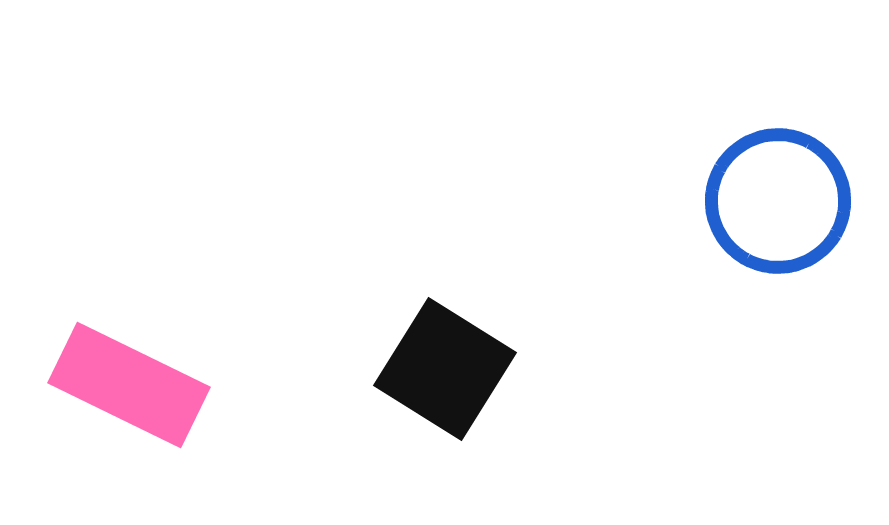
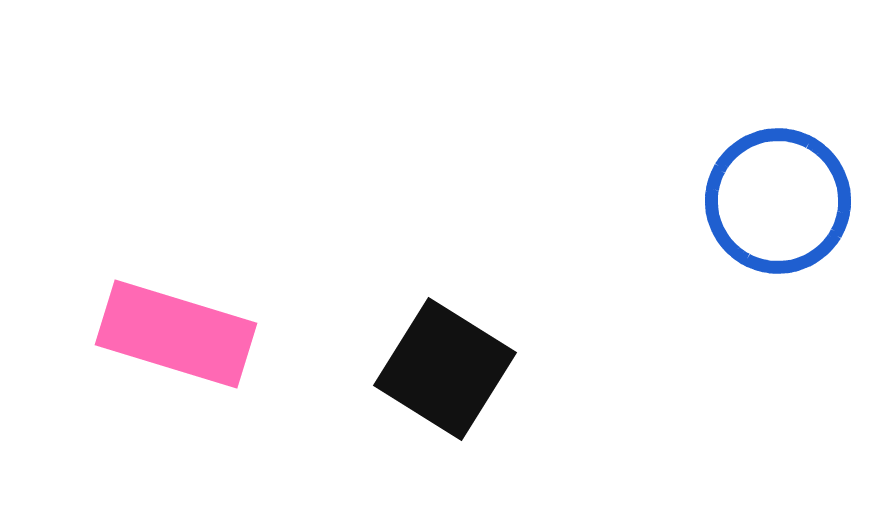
pink rectangle: moved 47 px right, 51 px up; rotated 9 degrees counterclockwise
